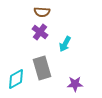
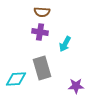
purple cross: rotated 28 degrees counterclockwise
cyan diamond: rotated 25 degrees clockwise
purple star: moved 1 px right, 2 px down
